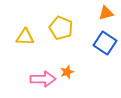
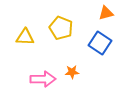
blue square: moved 5 px left
orange star: moved 5 px right; rotated 16 degrees clockwise
